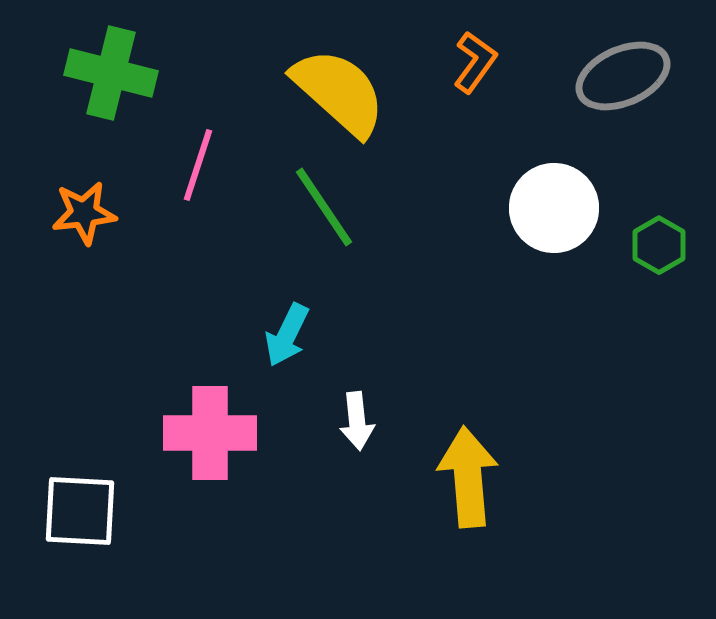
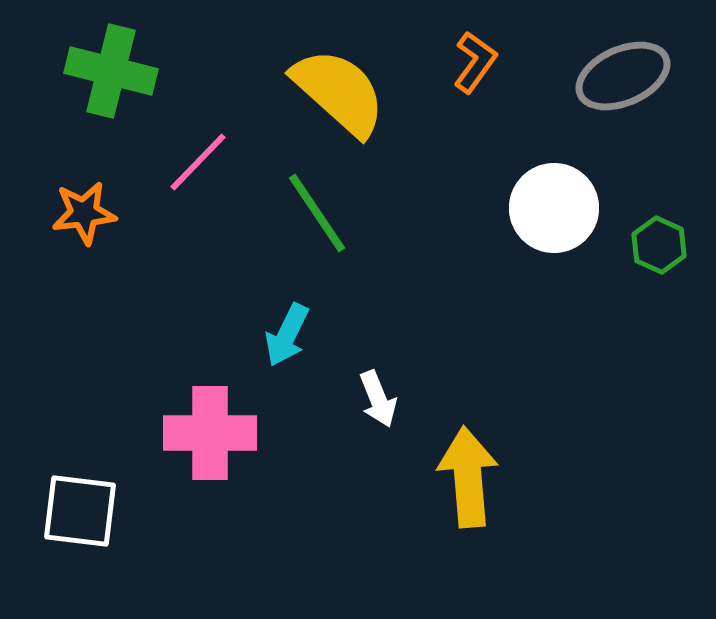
green cross: moved 2 px up
pink line: moved 3 px up; rotated 26 degrees clockwise
green line: moved 7 px left, 6 px down
green hexagon: rotated 6 degrees counterclockwise
white arrow: moved 21 px right, 22 px up; rotated 16 degrees counterclockwise
white square: rotated 4 degrees clockwise
